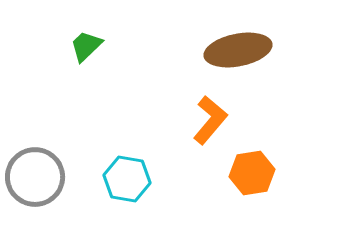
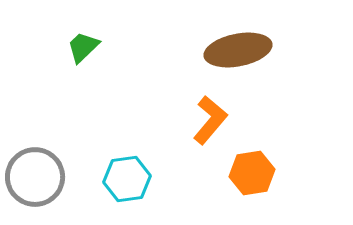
green trapezoid: moved 3 px left, 1 px down
cyan hexagon: rotated 18 degrees counterclockwise
